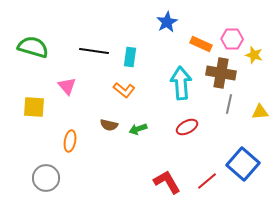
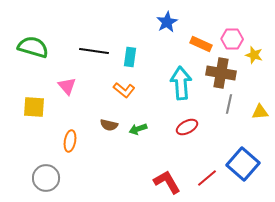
red line: moved 3 px up
